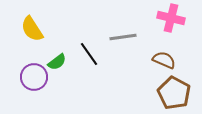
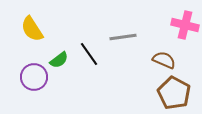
pink cross: moved 14 px right, 7 px down
green semicircle: moved 2 px right, 2 px up
